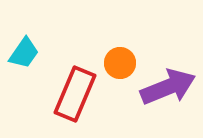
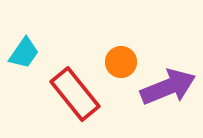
orange circle: moved 1 px right, 1 px up
red rectangle: rotated 62 degrees counterclockwise
